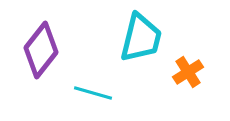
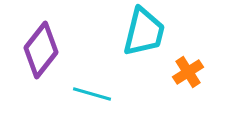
cyan trapezoid: moved 3 px right, 6 px up
cyan line: moved 1 px left, 1 px down
